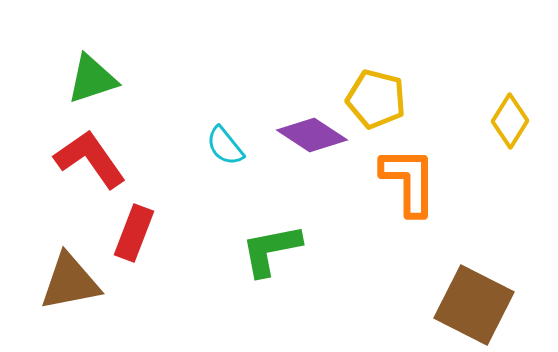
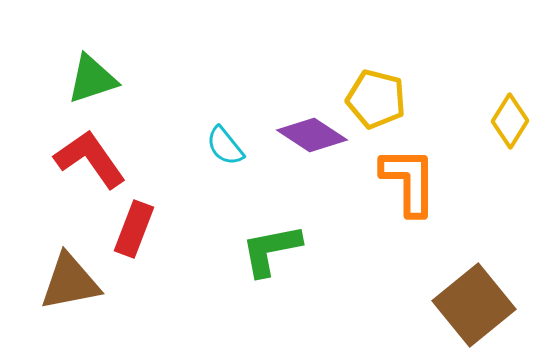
red rectangle: moved 4 px up
brown square: rotated 24 degrees clockwise
